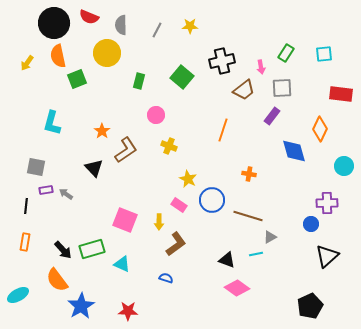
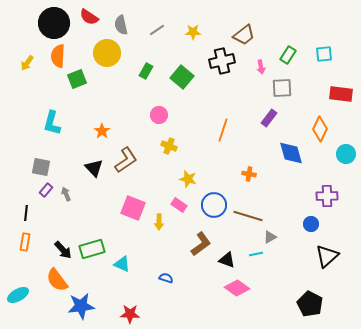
red semicircle at (89, 17): rotated 12 degrees clockwise
gray semicircle at (121, 25): rotated 12 degrees counterclockwise
yellow star at (190, 26): moved 3 px right, 6 px down
gray line at (157, 30): rotated 28 degrees clockwise
green rectangle at (286, 53): moved 2 px right, 2 px down
orange semicircle at (58, 56): rotated 15 degrees clockwise
green rectangle at (139, 81): moved 7 px right, 10 px up; rotated 14 degrees clockwise
brown trapezoid at (244, 90): moved 55 px up
pink circle at (156, 115): moved 3 px right
purple rectangle at (272, 116): moved 3 px left, 2 px down
brown L-shape at (126, 150): moved 10 px down
blue diamond at (294, 151): moved 3 px left, 2 px down
cyan circle at (344, 166): moved 2 px right, 12 px up
gray square at (36, 167): moved 5 px right
yellow star at (188, 179): rotated 12 degrees counterclockwise
purple rectangle at (46, 190): rotated 40 degrees counterclockwise
gray arrow at (66, 194): rotated 32 degrees clockwise
blue circle at (212, 200): moved 2 px right, 5 px down
purple cross at (327, 203): moved 7 px up
black line at (26, 206): moved 7 px down
pink square at (125, 220): moved 8 px right, 12 px up
brown L-shape at (176, 244): moved 25 px right
blue star at (81, 306): rotated 24 degrees clockwise
black pentagon at (310, 306): moved 2 px up; rotated 20 degrees counterclockwise
red star at (128, 311): moved 2 px right, 3 px down
